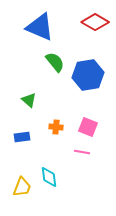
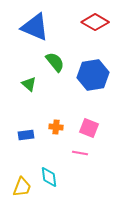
blue triangle: moved 5 px left
blue hexagon: moved 5 px right
green triangle: moved 16 px up
pink square: moved 1 px right, 1 px down
blue rectangle: moved 4 px right, 2 px up
pink line: moved 2 px left, 1 px down
